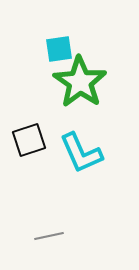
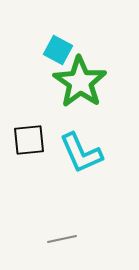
cyan square: moved 1 px left, 1 px down; rotated 36 degrees clockwise
black square: rotated 12 degrees clockwise
gray line: moved 13 px right, 3 px down
